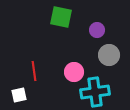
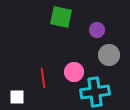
red line: moved 9 px right, 7 px down
white square: moved 2 px left, 2 px down; rotated 14 degrees clockwise
